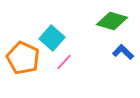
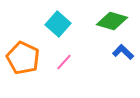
cyan square: moved 6 px right, 14 px up
